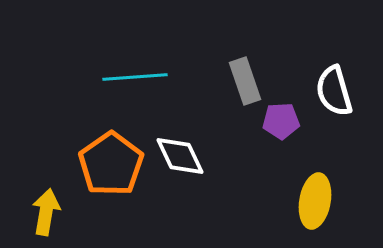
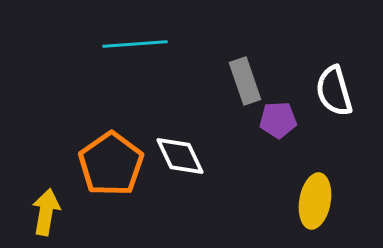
cyan line: moved 33 px up
purple pentagon: moved 3 px left, 1 px up
